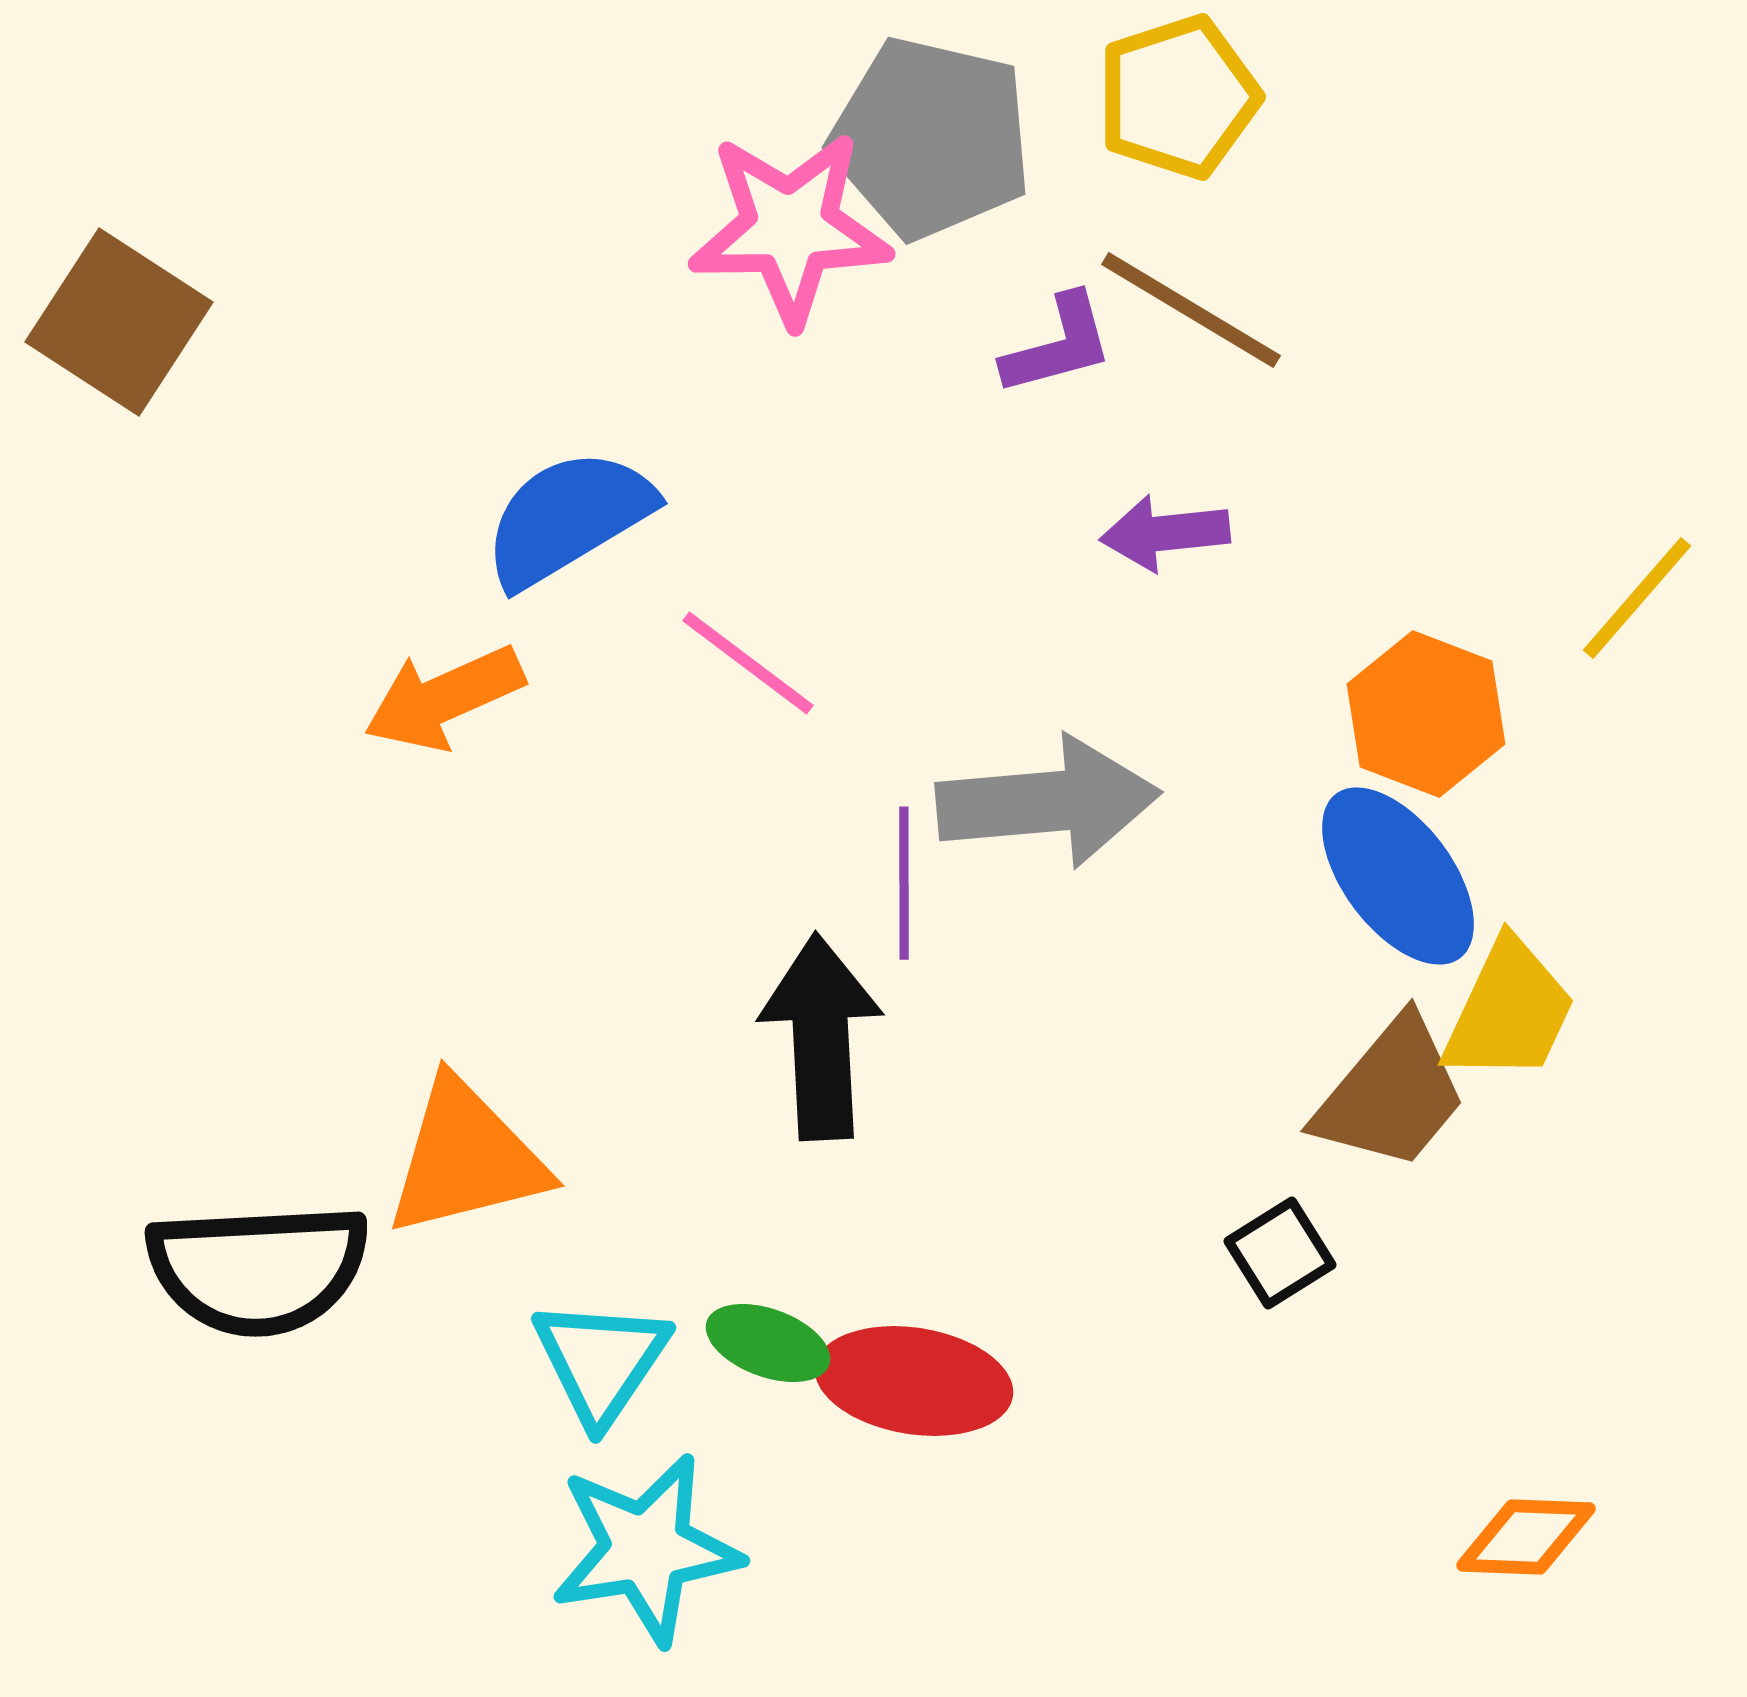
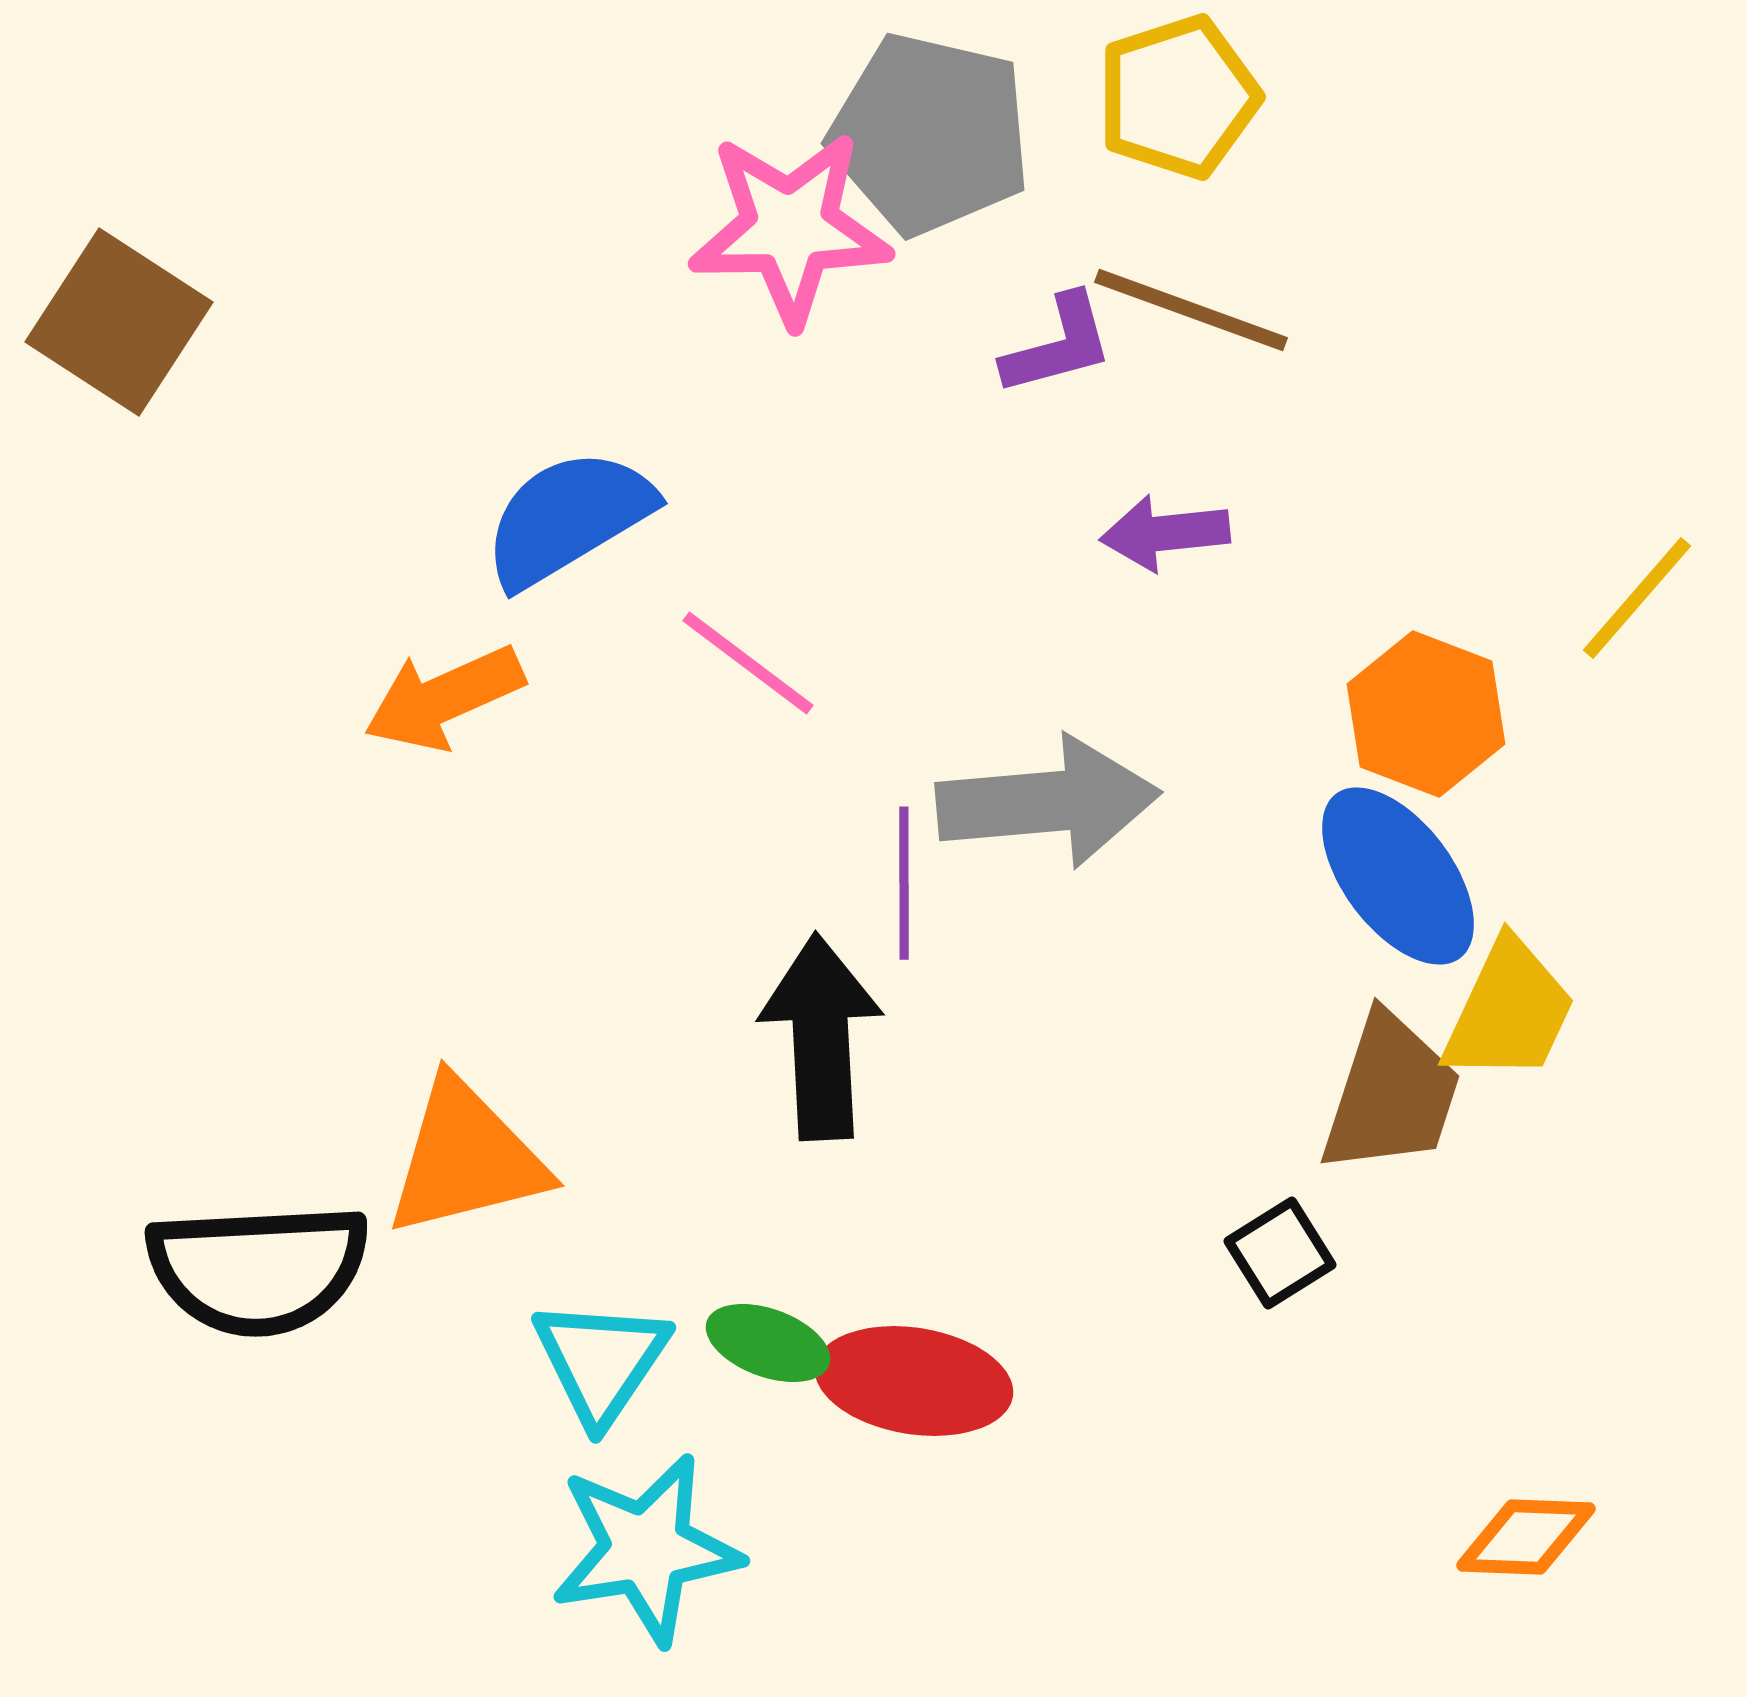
gray pentagon: moved 1 px left, 4 px up
brown line: rotated 11 degrees counterclockwise
brown trapezoid: rotated 22 degrees counterclockwise
